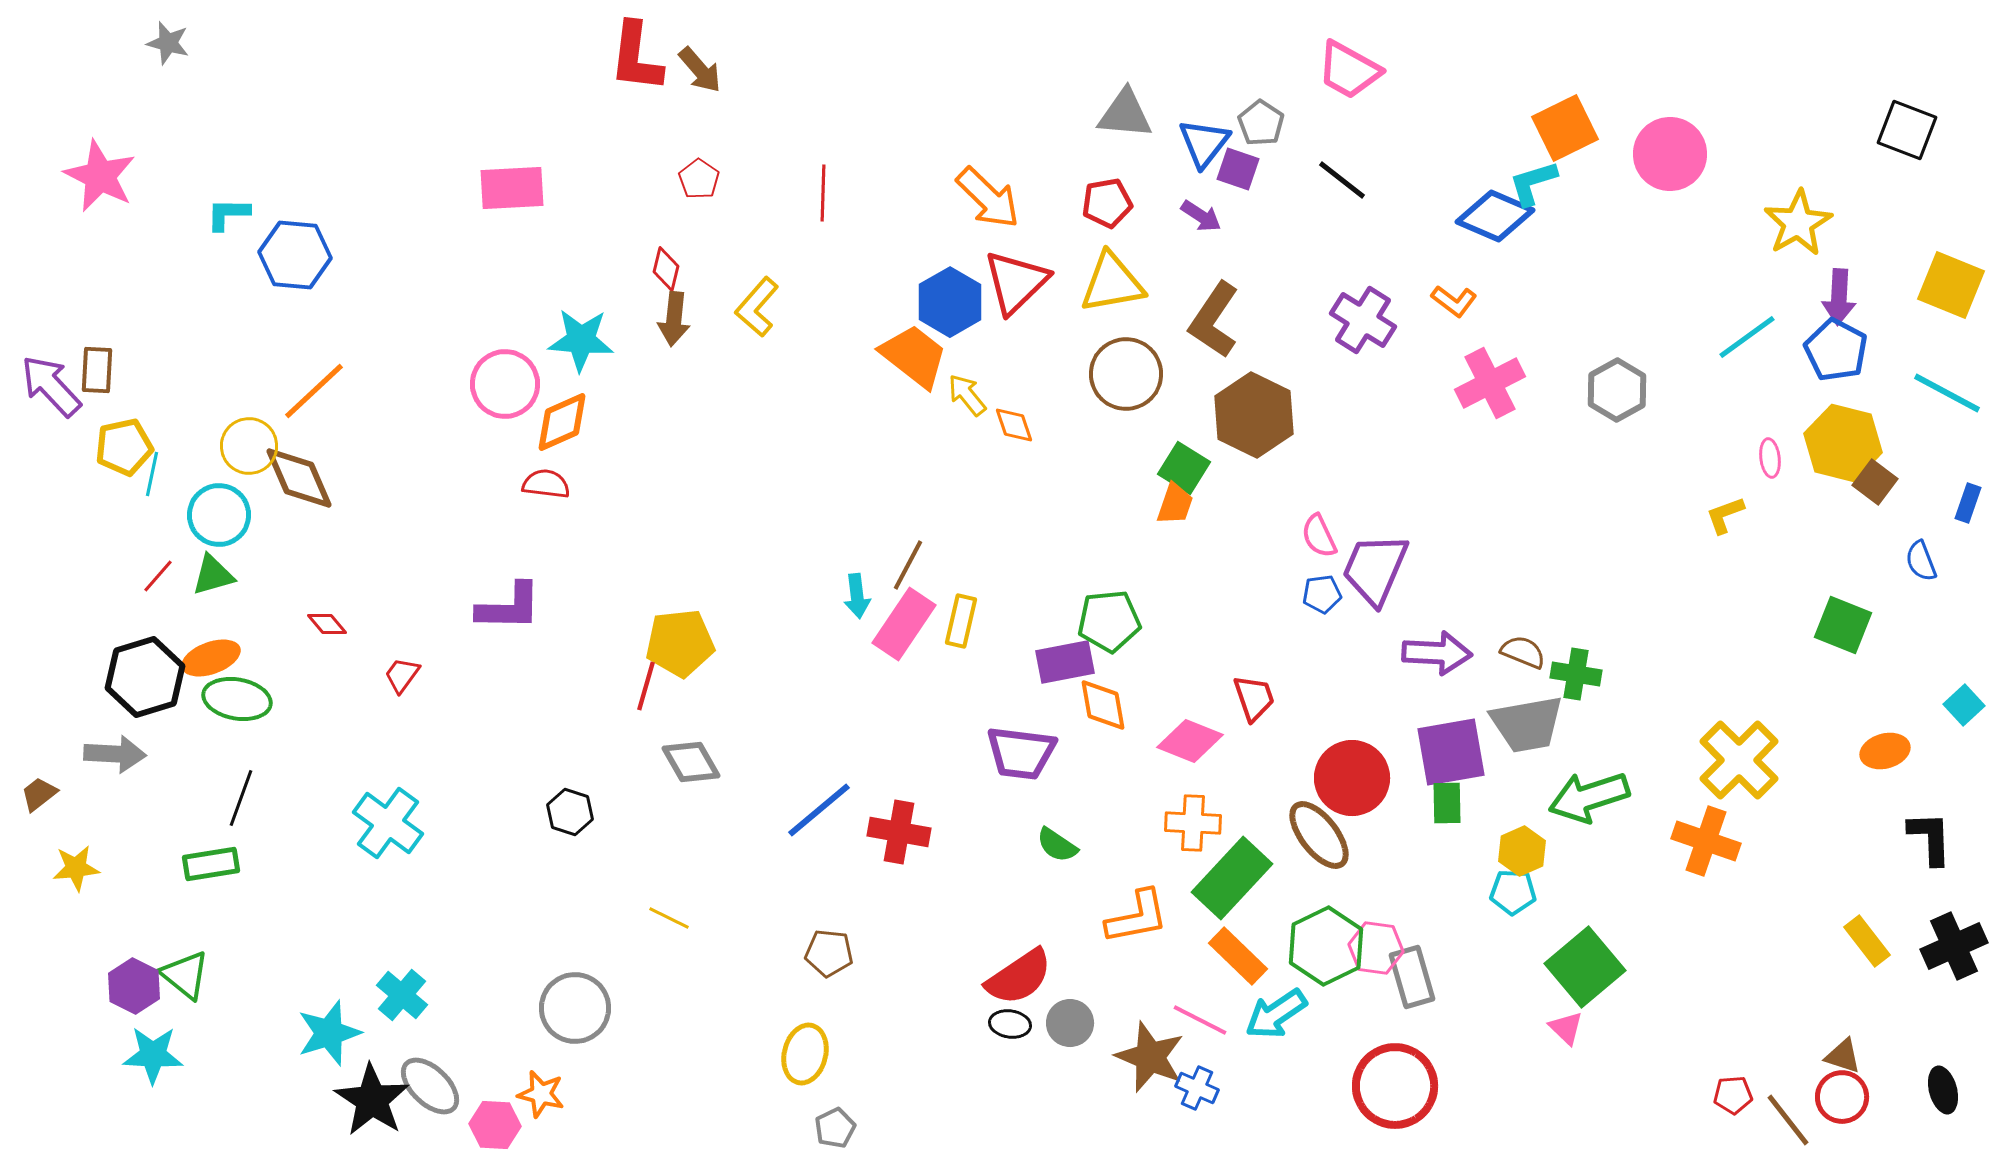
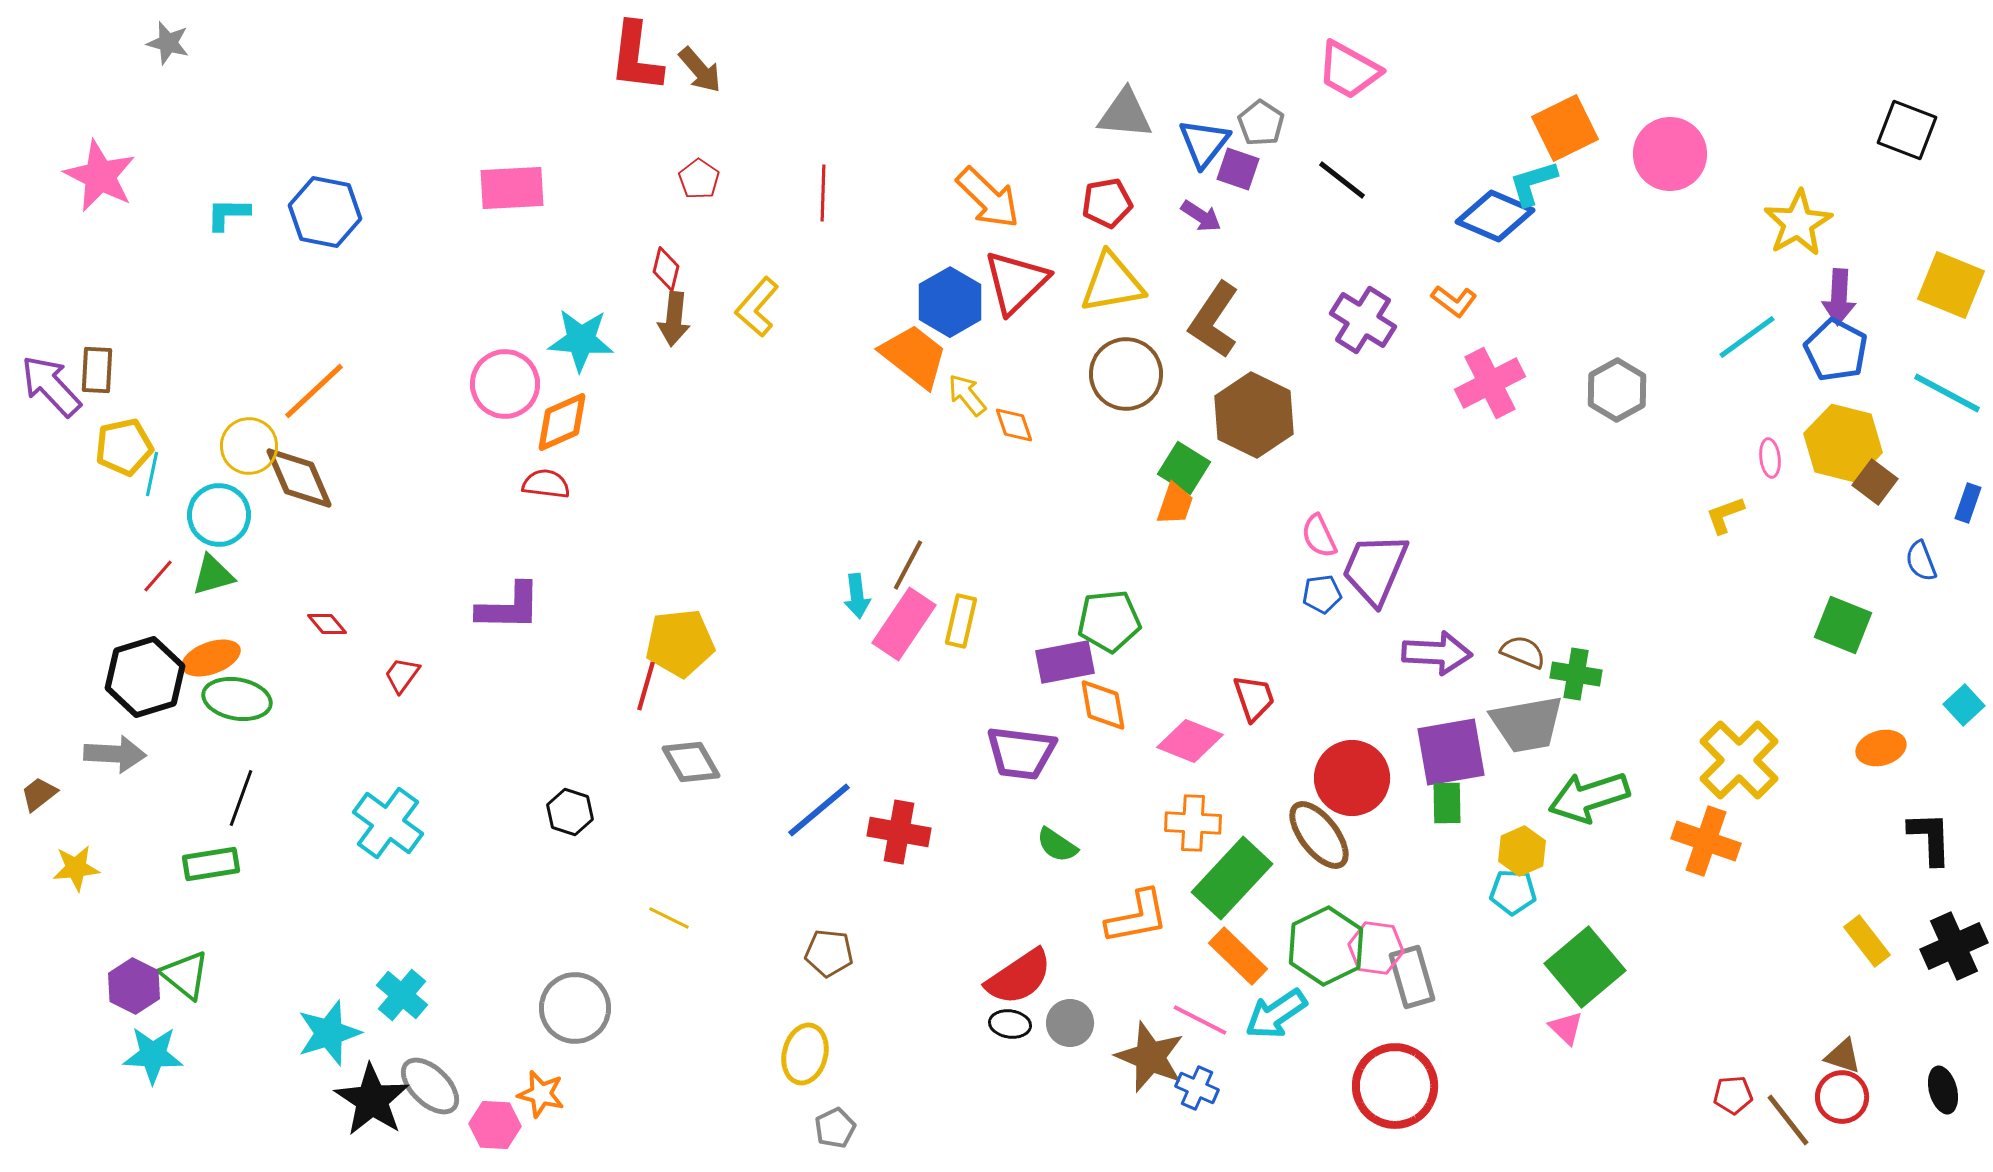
blue hexagon at (295, 255): moved 30 px right, 43 px up; rotated 6 degrees clockwise
orange ellipse at (1885, 751): moved 4 px left, 3 px up
